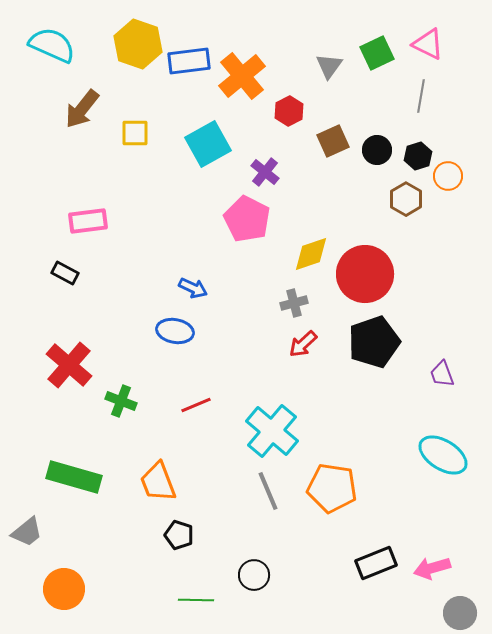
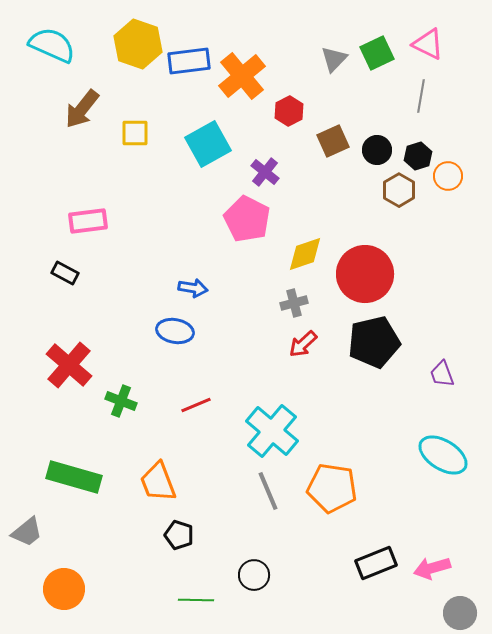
gray triangle at (329, 66): moved 5 px right, 7 px up; rotated 8 degrees clockwise
brown hexagon at (406, 199): moved 7 px left, 9 px up
yellow diamond at (311, 254): moved 6 px left
blue arrow at (193, 288): rotated 16 degrees counterclockwise
black pentagon at (374, 342): rotated 6 degrees clockwise
